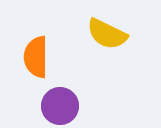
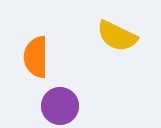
yellow semicircle: moved 10 px right, 2 px down
